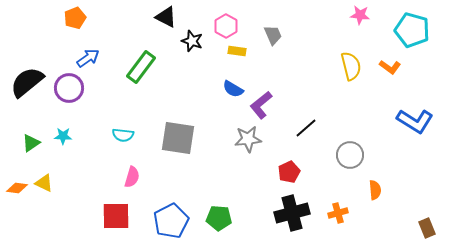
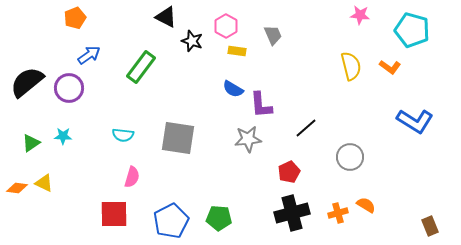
blue arrow: moved 1 px right, 3 px up
purple L-shape: rotated 56 degrees counterclockwise
gray circle: moved 2 px down
orange semicircle: moved 9 px left, 15 px down; rotated 54 degrees counterclockwise
red square: moved 2 px left, 2 px up
brown rectangle: moved 3 px right, 2 px up
